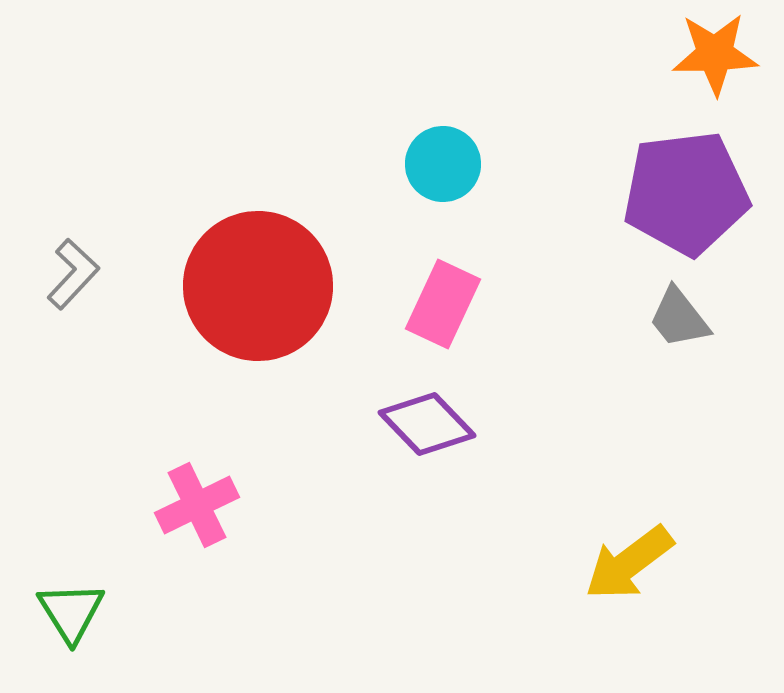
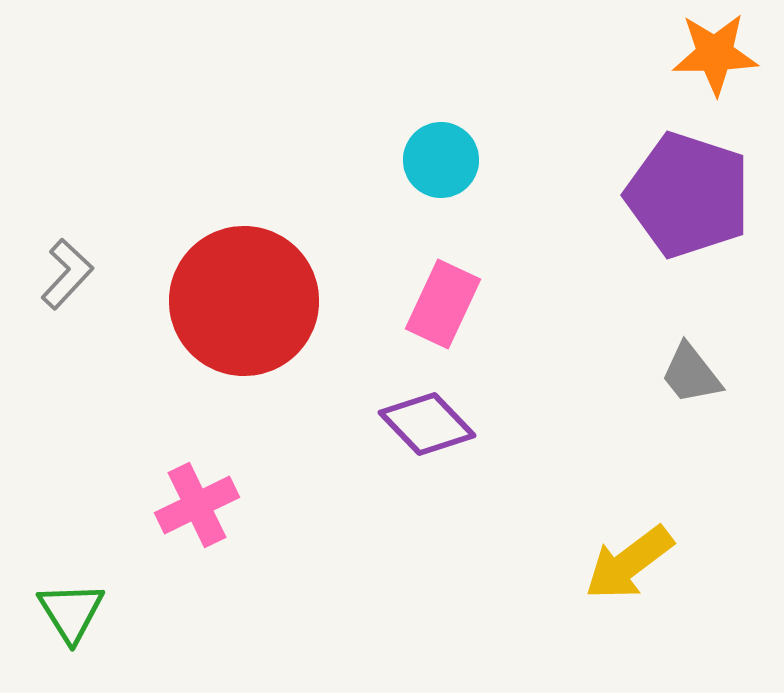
cyan circle: moved 2 px left, 4 px up
purple pentagon: moved 2 px right, 2 px down; rotated 25 degrees clockwise
gray L-shape: moved 6 px left
red circle: moved 14 px left, 15 px down
gray trapezoid: moved 12 px right, 56 px down
